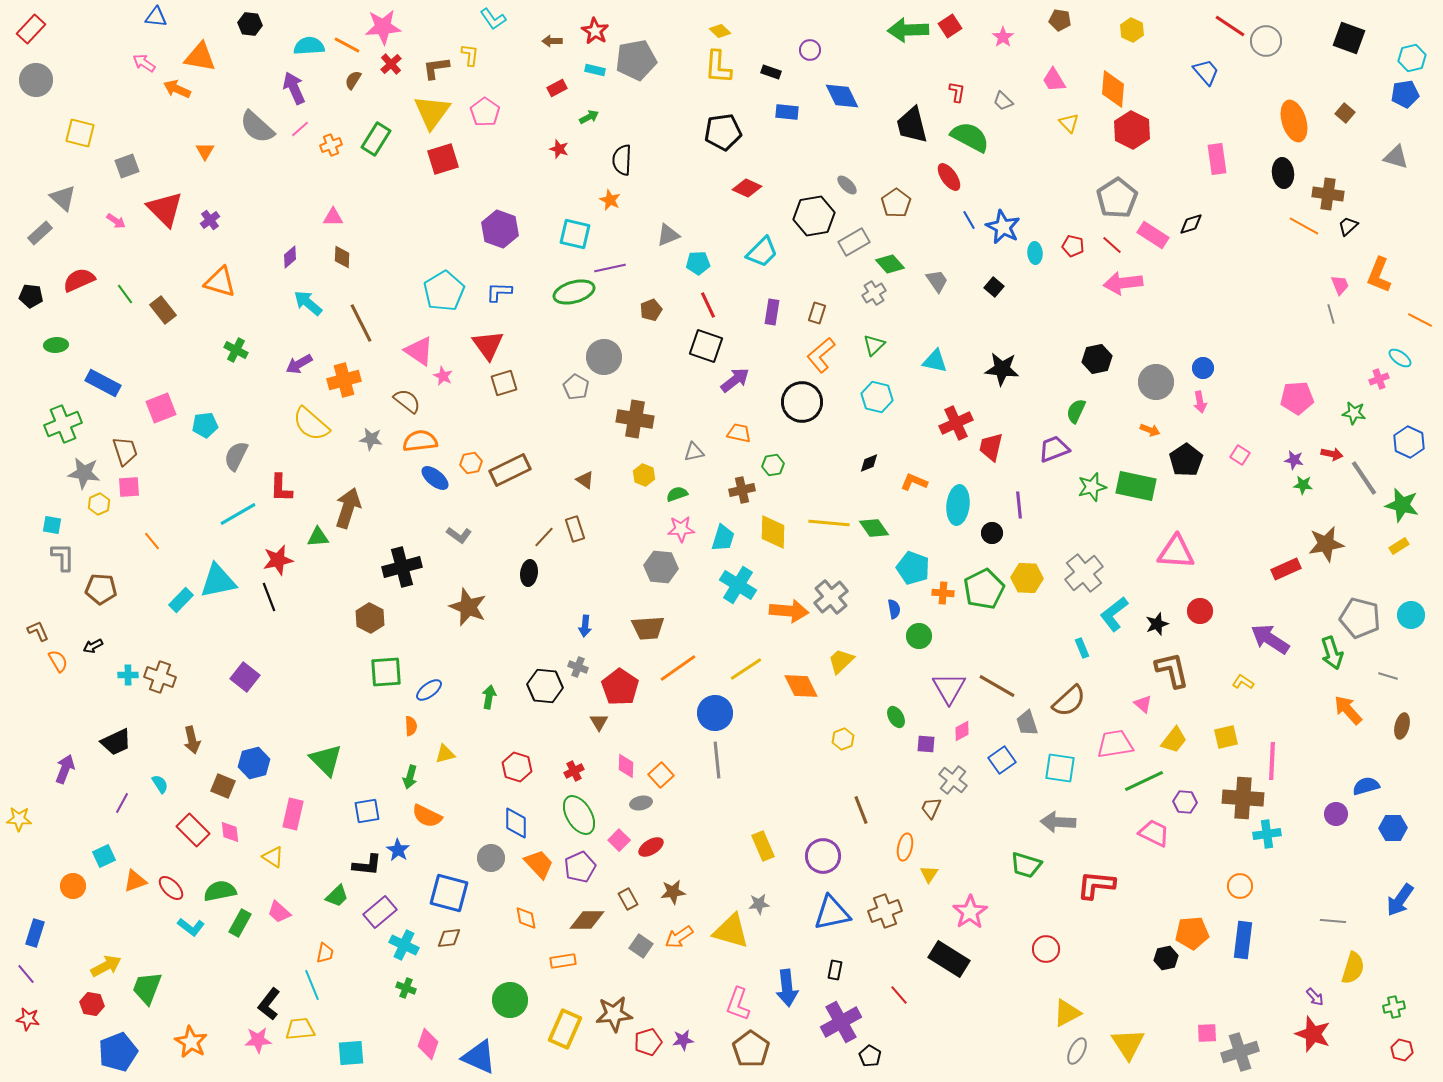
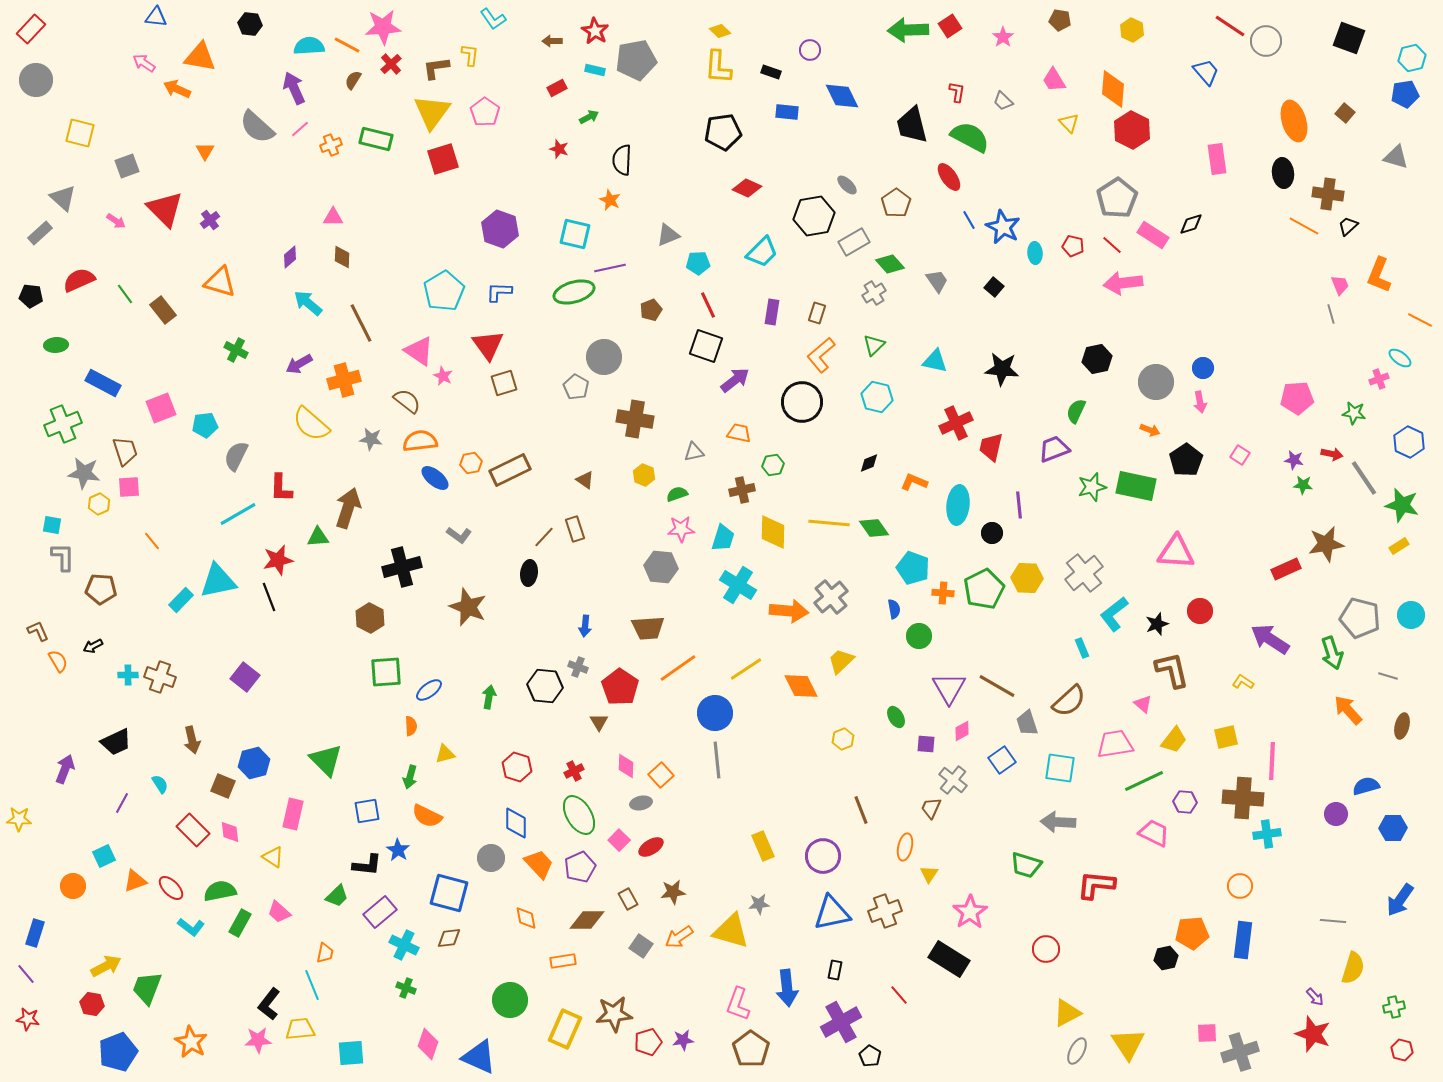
green rectangle at (376, 139): rotated 72 degrees clockwise
